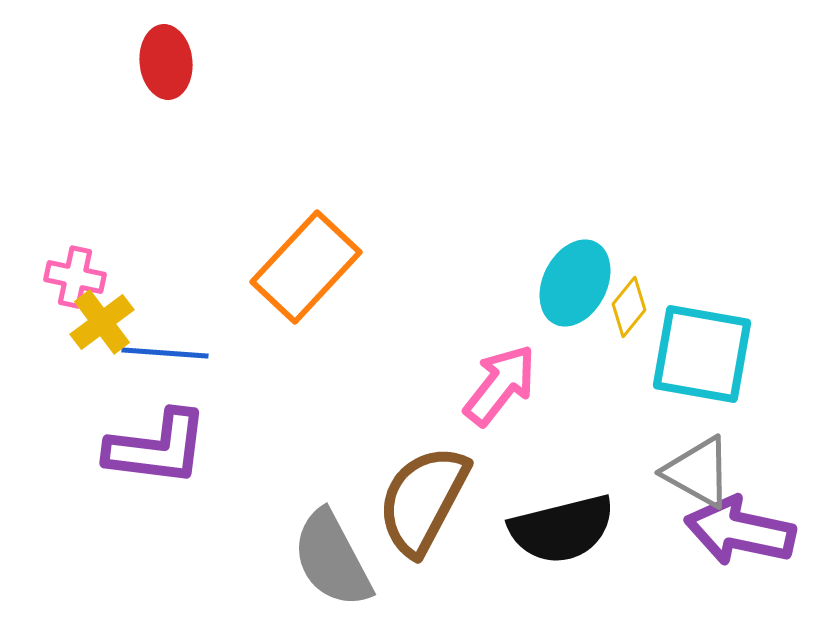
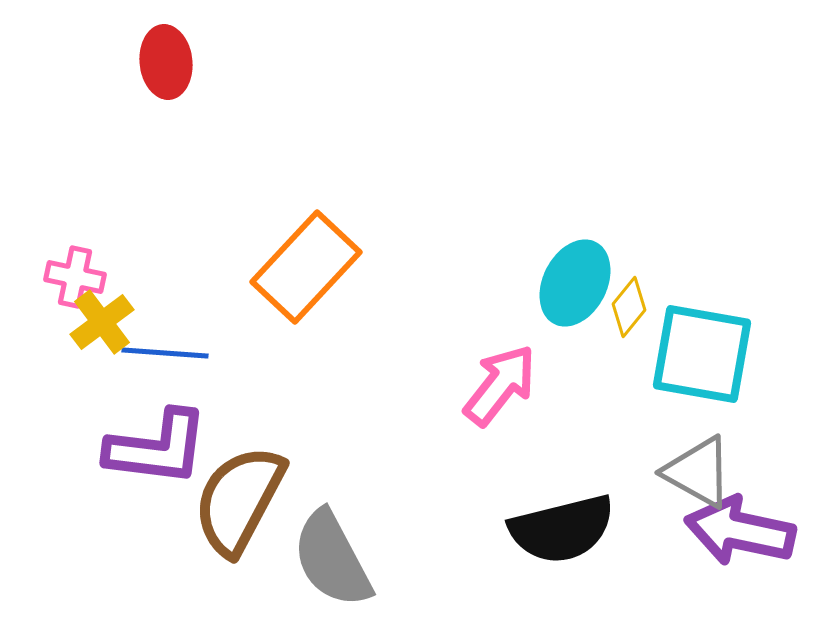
brown semicircle: moved 184 px left
